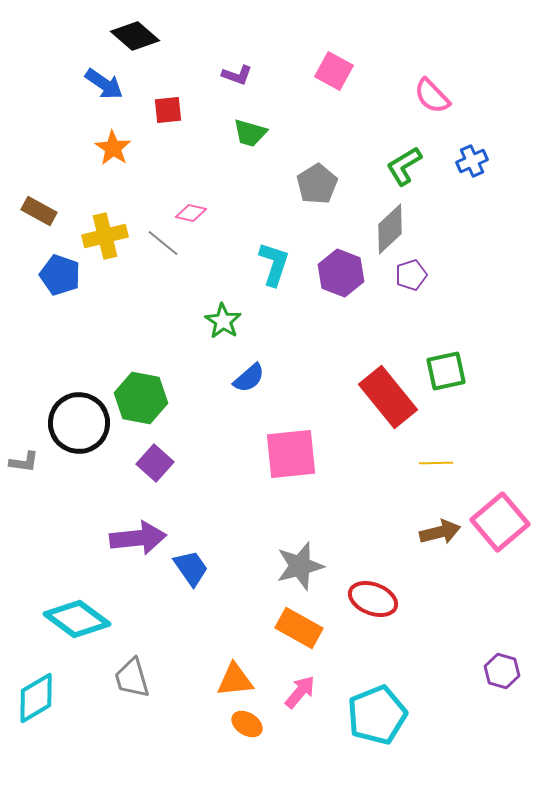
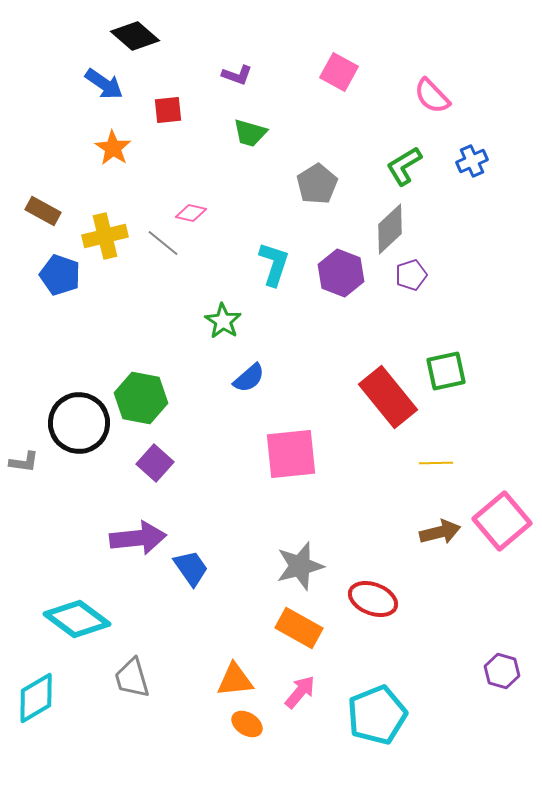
pink square at (334, 71): moved 5 px right, 1 px down
brown rectangle at (39, 211): moved 4 px right
pink square at (500, 522): moved 2 px right, 1 px up
